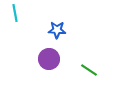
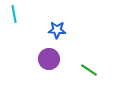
cyan line: moved 1 px left, 1 px down
